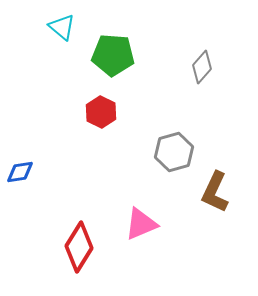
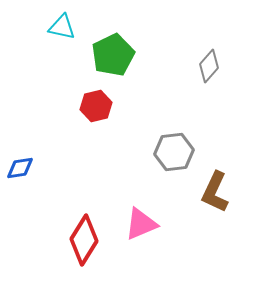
cyan triangle: rotated 28 degrees counterclockwise
green pentagon: rotated 30 degrees counterclockwise
gray diamond: moved 7 px right, 1 px up
red hexagon: moved 5 px left, 6 px up; rotated 20 degrees clockwise
gray hexagon: rotated 9 degrees clockwise
blue diamond: moved 4 px up
red diamond: moved 5 px right, 7 px up
